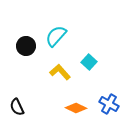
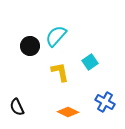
black circle: moved 4 px right
cyan square: moved 1 px right; rotated 14 degrees clockwise
yellow L-shape: rotated 30 degrees clockwise
blue cross: moved 4 px left, 2 px up
orange diamond: moved 8 px left, 4 px down
